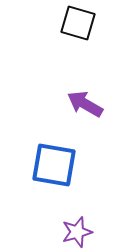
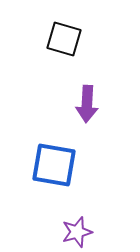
black square: moved 14 px left, 16 px down
purple arrow: moved 2 px right; rotated 117 degrees counterclockwise
